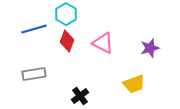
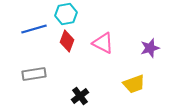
cyan hexagon: rotated 20 degrees clockwise
